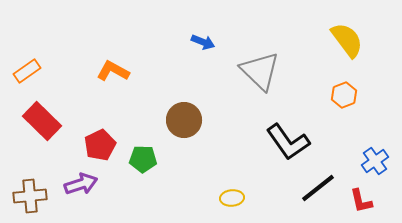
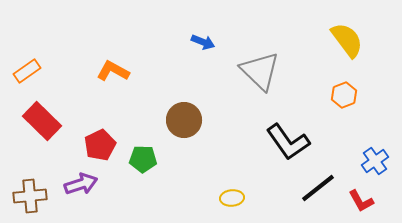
red L-shape: rotated 16 degrees counterclockwise
